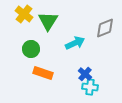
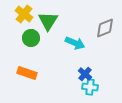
cyan arrow: rotated 48 degrees clockwise
green circle: moved 11 px up
orange rectangle: moved 16 px left
